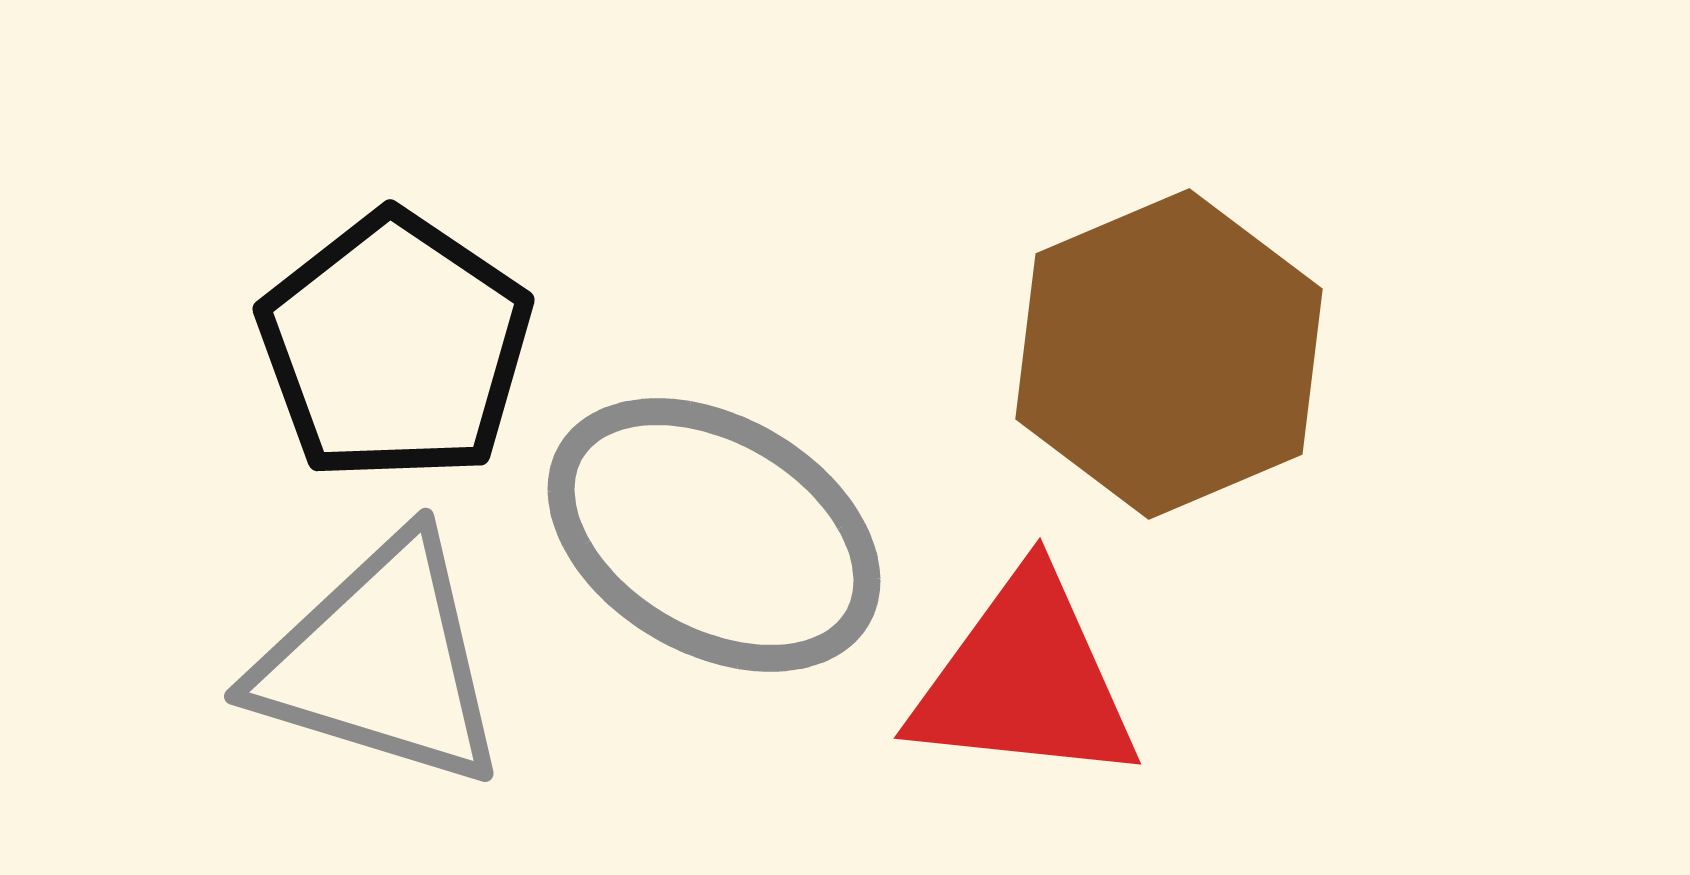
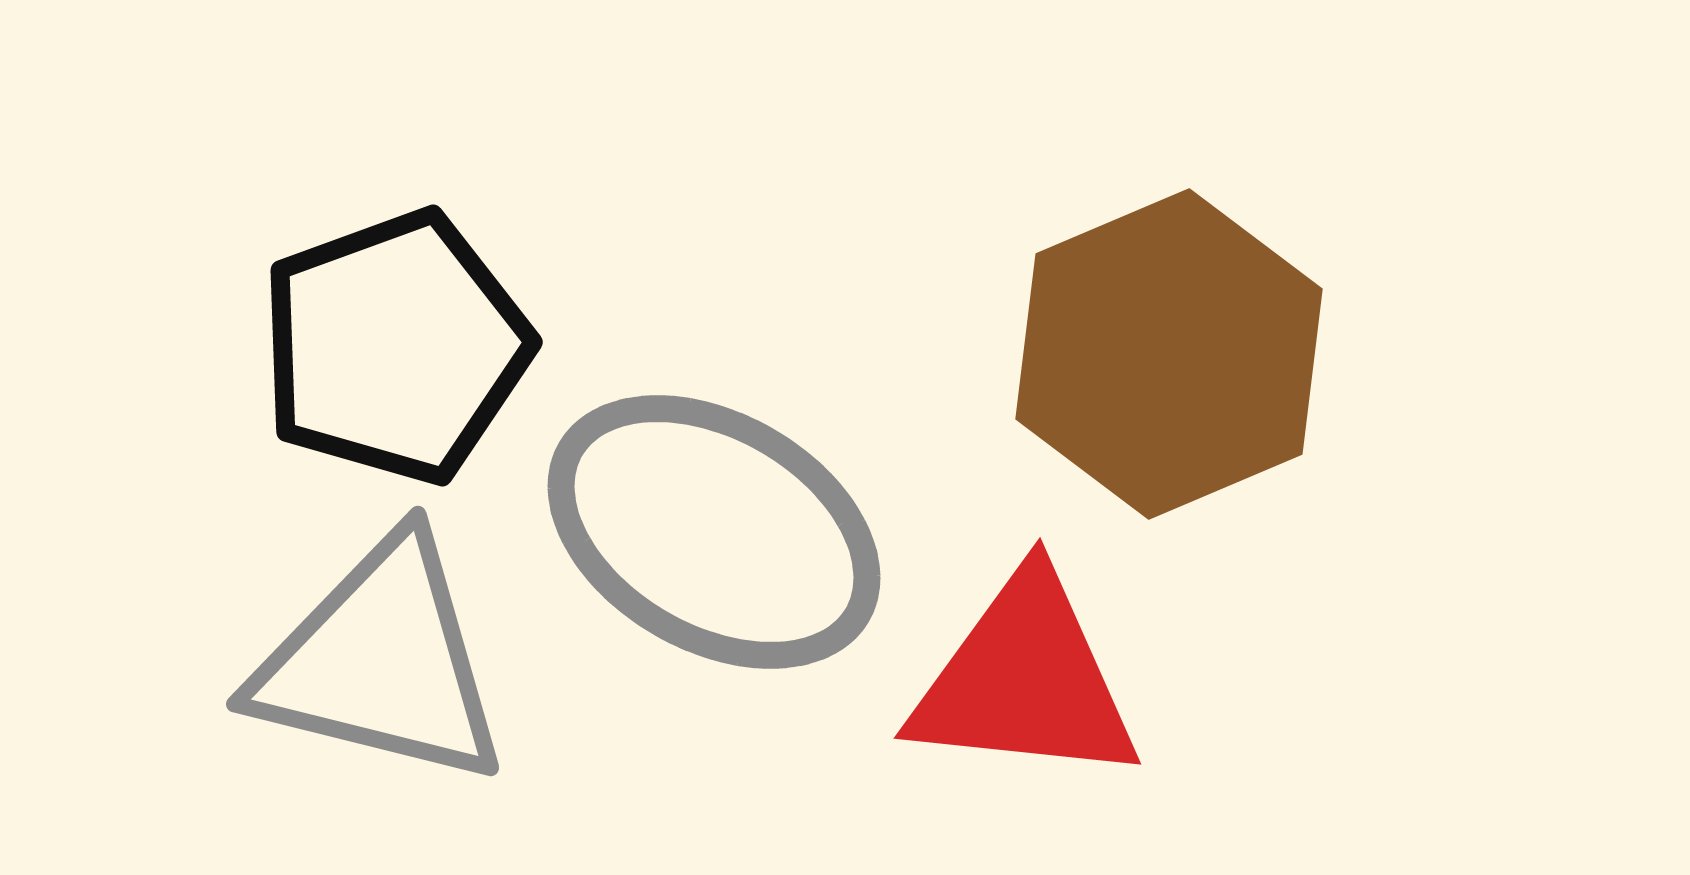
black pentagon: rotated 18 degrees clockwise
gray ellipse: moved 3 px up
gray triangle: rotated 3 degrees counterclockwise
